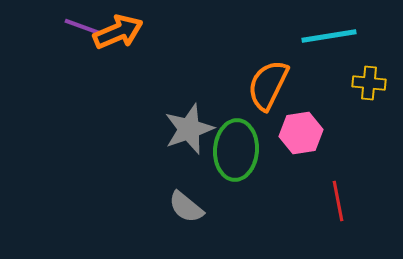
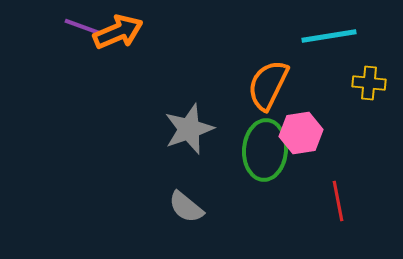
green ellipse: moved 29 px right
